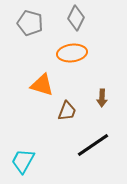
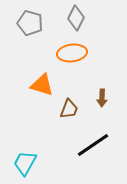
brown trapezoid: moved 2 px right, 2 px up
cyan trapezoid: moved 2 px right, 2 px down
